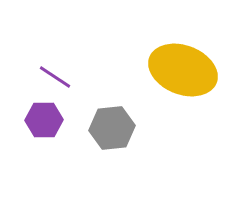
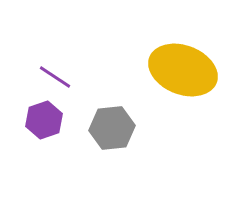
purple hexagon: rotated 18 degrees counterclockwise
